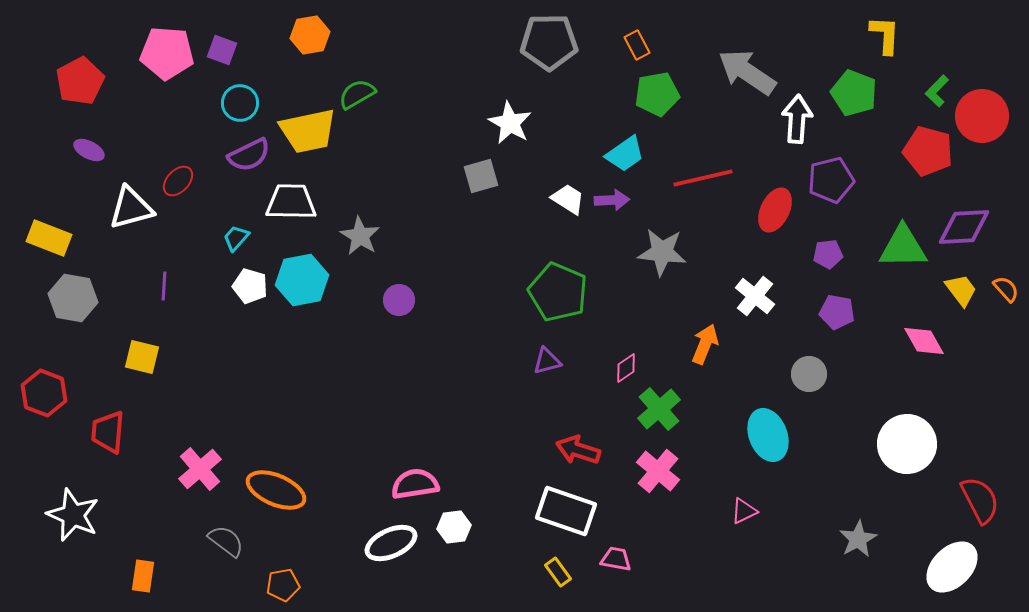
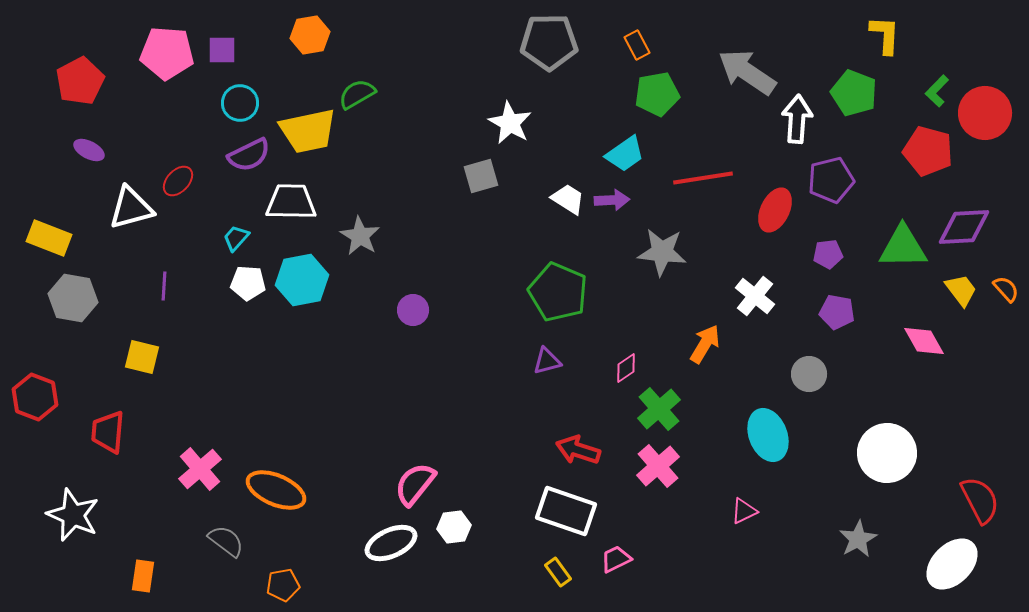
purple square at (222, 50): rotated 20 degrees counterclockwise
red circle at (982, 116): moved 3 px right, 3 px up
red line at (703, 178): rotated 4 degrees clockwise
white pentagon at (250, 286): moved 2 px left, 3 px up; rotated 12 degrees counterclockwise
purple circle at (399, 300): moved 14 px right, 10 px down
orange arrow at (705, 344): rotated 9 degrees clockwise
red hexagon at (44, 393): moved 9 px left, 4 px down
white circle at (907, 444): moved 20 px left, 9 px down
pink cross at (658, 471): moved 5 px up; rotated 9 degrees clockwise
pink semicircle at (415, 484): rotated 42 degrees counterclockwise
pink trapezoid at (616, 559): rotated 36 degrees counterclockwise
white ellipse at (952, 567): moved 3 px up
